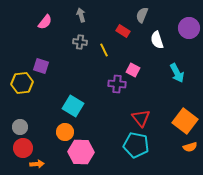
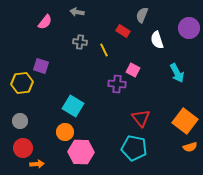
gray arrow: moved 4 px left, 3 px up; rotated 64 degrees counterclockwise
gray circle: moved 6 px up
cyan pentagon: moved 2 px left, 3 px down
